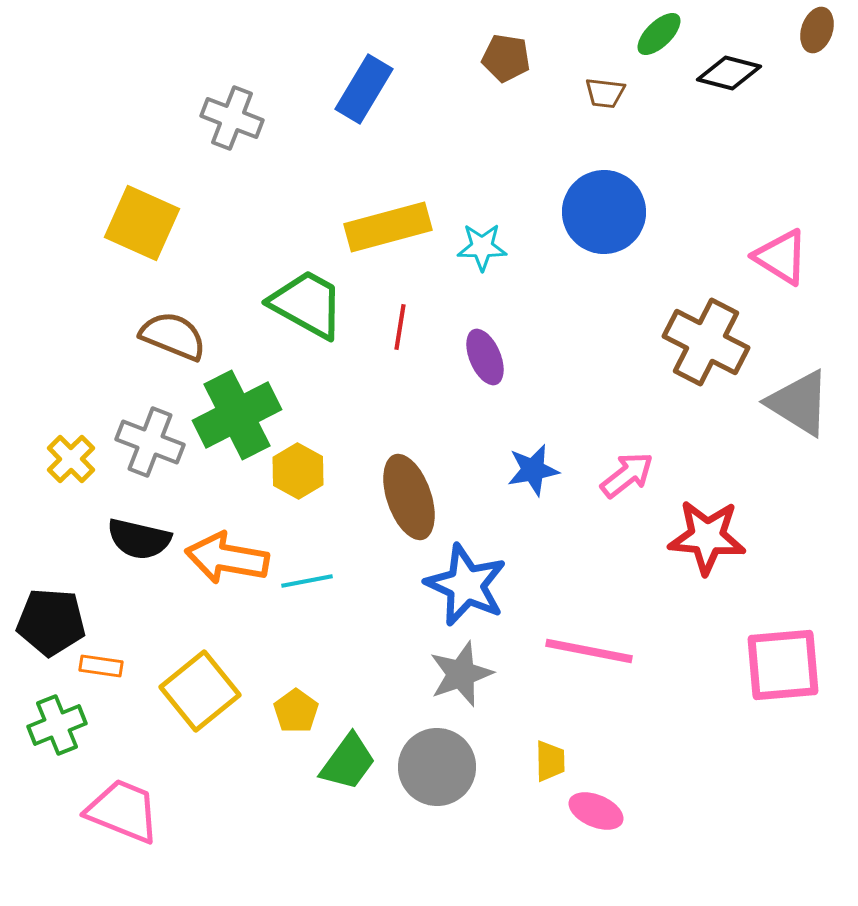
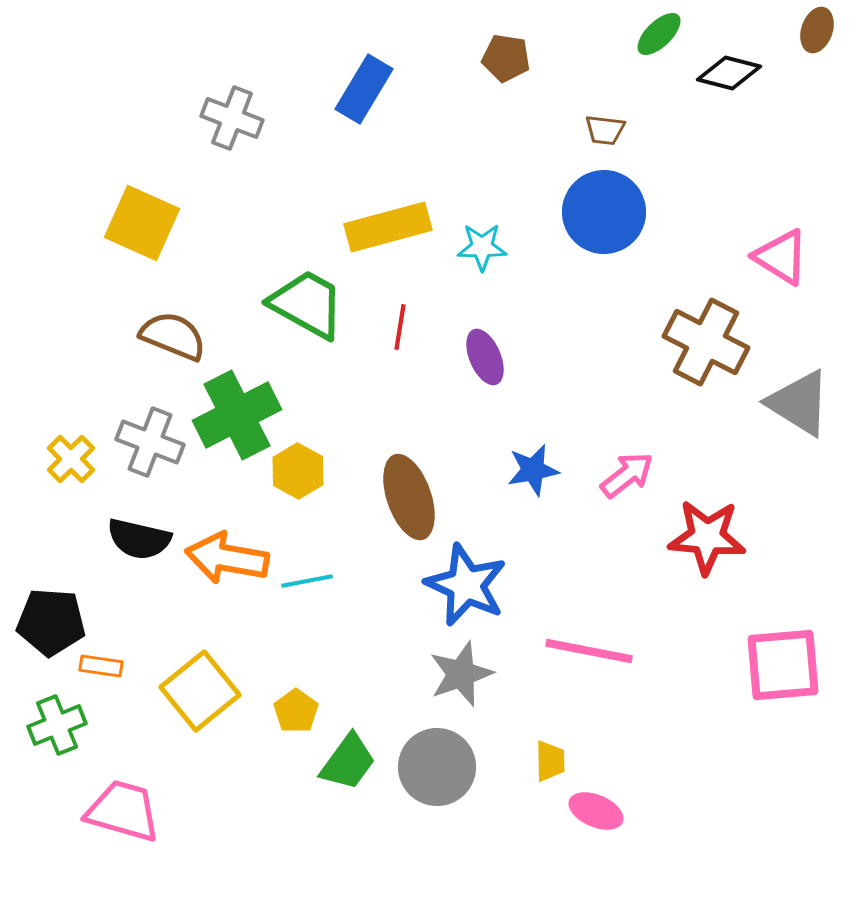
brown trapezoid at (605, 93): moved 37 px down
pink trapezoid at (123, 811): rotated 6 degrees counterclockwise
